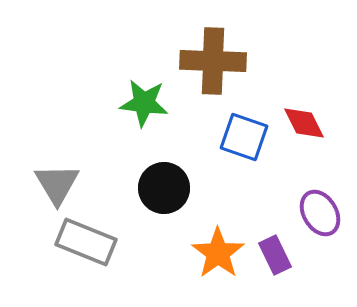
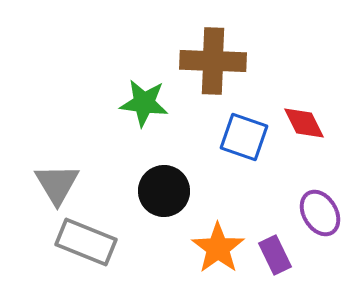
black circle: moved 3 px down
orange star: moved 5 px up
